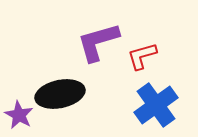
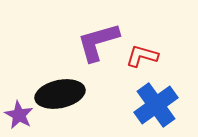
red L-shape: rotated 32 degrees clockwise
